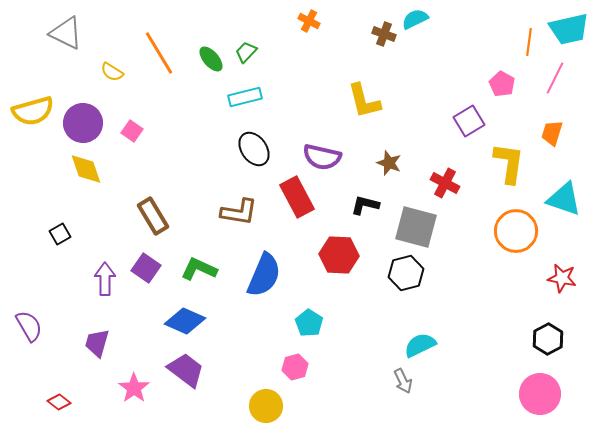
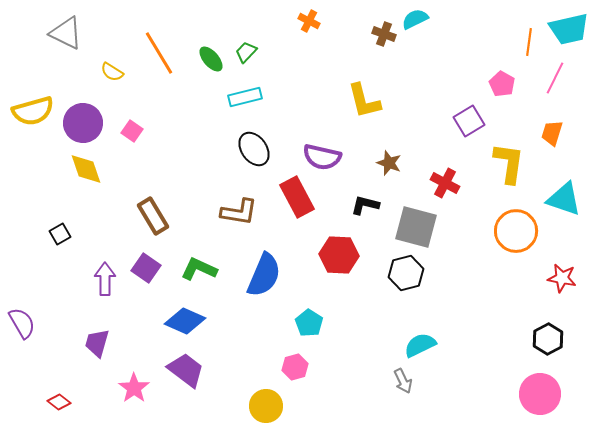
purple semicircle at (29, 326): moved 7 px left, 3 px up
